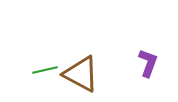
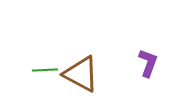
green line: rotated 10 degrees clockwise
